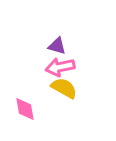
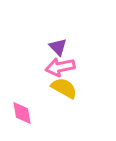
purple triangle: moved 1 px right, 1 px down; rotated 30 degrees clockwise
pink diamond: moved 3 px left, 4 px down
